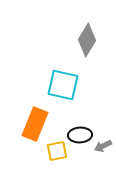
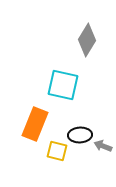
gray arrow: rotated 48 degrees clockwise
yellow square: rotated 25 degrees clockwise
